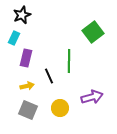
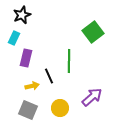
yellow arrow: moved 5 px right
purple arrow: rotated 25 degrees counterclockwise
